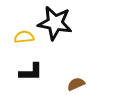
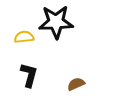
black star: moved 1 px right, 1 px up; rotated 12 degrees counterclockwise
black L-shape: moved 2 px left, 3 px down; rotated 75 degrees counterclockwise
